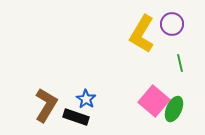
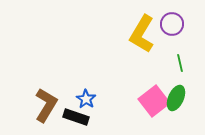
pink square: rotated 12 degrees clockwise
green ellipse: moved 2 px right, 11 px up
